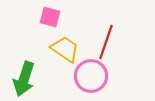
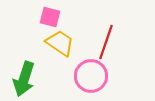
yellow trapezoid: moved 5 px left, 6 px up
